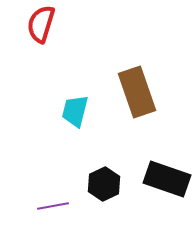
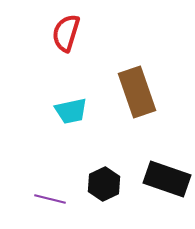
red semicircle: moved 25 px right, 9 px down
cyan trapezoid: moved 4 px left; rotated 116 degrees counterclockwise
purple line: moved 3 px left, 7 px up; rotated 24 degrees clockwise
